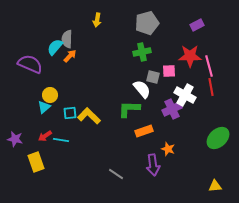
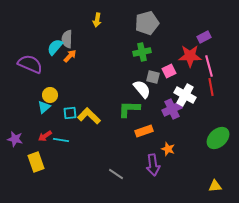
purple rectangle: moved 7 px right, 12 px down
pink square: rotated 24 degrees counterclockwise
